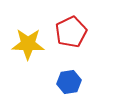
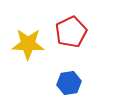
blue hexagon: moved 1 px down
